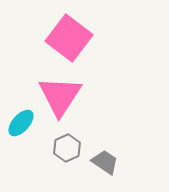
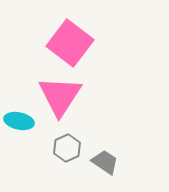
pink square: moved 1 px right, 5 px down
cyan ellipse: moved 2 px left, 2 px up; rotated 60 degrees clockwise
